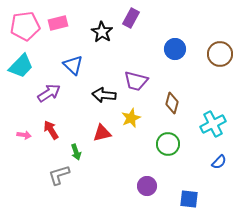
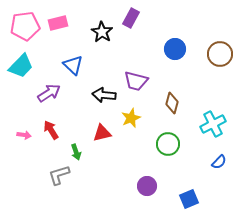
blue square: rotated 30 degrees counterclockwise
